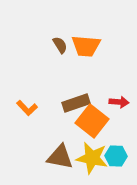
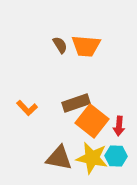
red arrow: moved 24 px down; rotated 90 degrees clockwise
brown triangle: moved 1 px left, 1 px down
